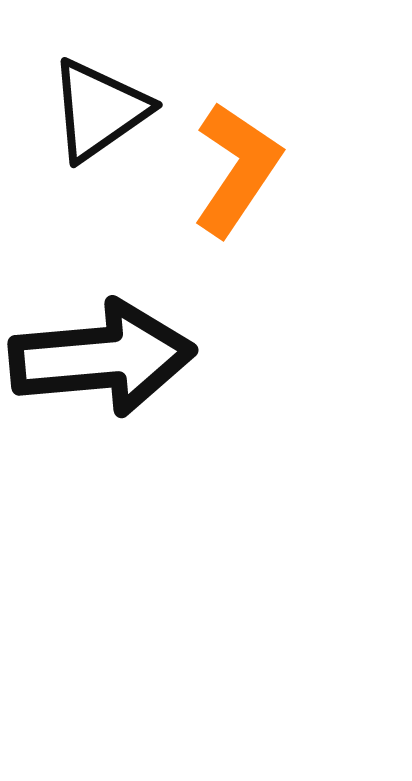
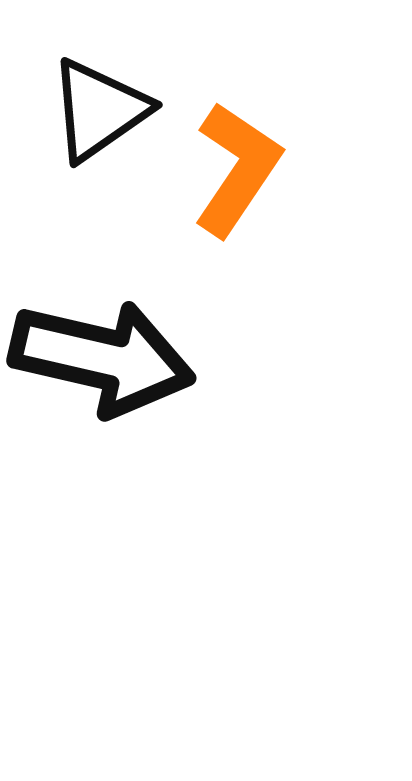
black arrow: rotated 18 degrees clockwise
